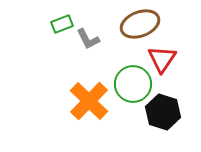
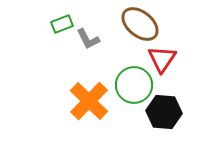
brown ellipse: rotated 60 degrees clockwise
green circle: moved 1 px right, 1 px down
black hexagon: moved 1 px right; rotated 12 degrees counterclockwise
